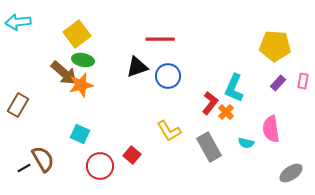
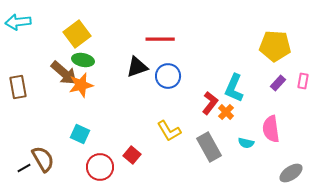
brown rectangle: moved 18 px up; rotated 40 degrees counterclockwise
red circle: moved 1 px down
